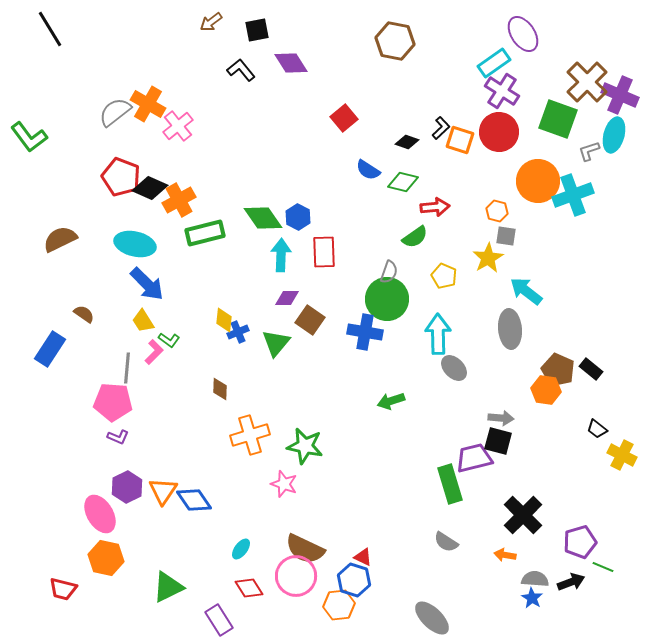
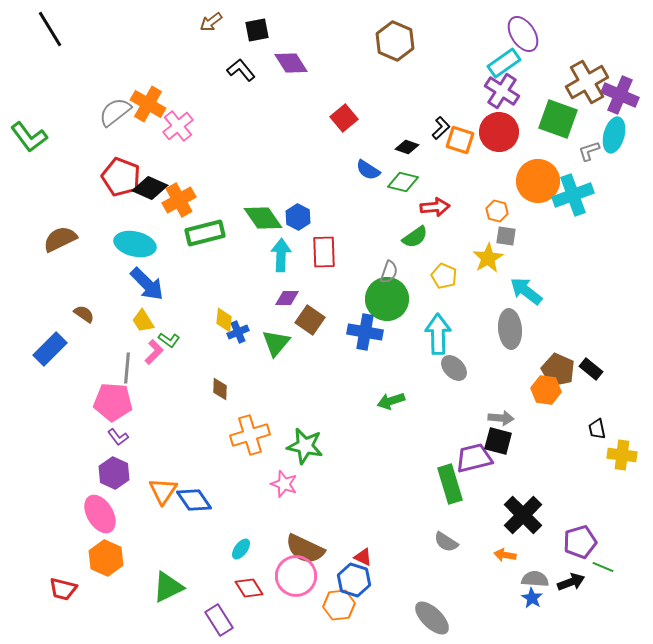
brown hexagon at (395, 41): rotated 12 degrees clockwise
cyan rectangle at (494, 63): moved 10 px right
brown cross at (587, 82): rotated 15 degrees clockwise
black diamond at (407, 142): moved 5 px down
blue rectangle at (50, 349): rotated 12 degrees clockwise
black trapezoid at (597, 429): rotated 40 degrees clockwise
purple L-shape at (118, 437): rotated 30 degrees clockwise
yellow cross at (622, 455): rotated 20 degrees counterclockwise
purple hexagon at (127, 487): moved 13 px left, 14 px up; rotated 8 degrees counterclockwise
orange hexagon at (106, 558): rotated 12 degrees clockwise
